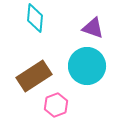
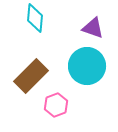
brown rectangle: moved 3 px left; rotated 12 degrees counterclockwise
